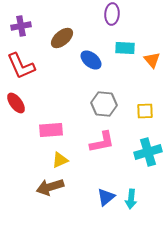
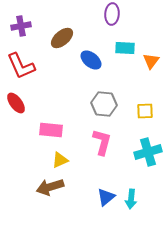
orange triangle: moved 1 px left, 1 px down; rotated 18 degrees clockwise
pink rectangle: rotated 10 degrees clockwise
pink L-shape: rotated 64 degrees counterclockwise
